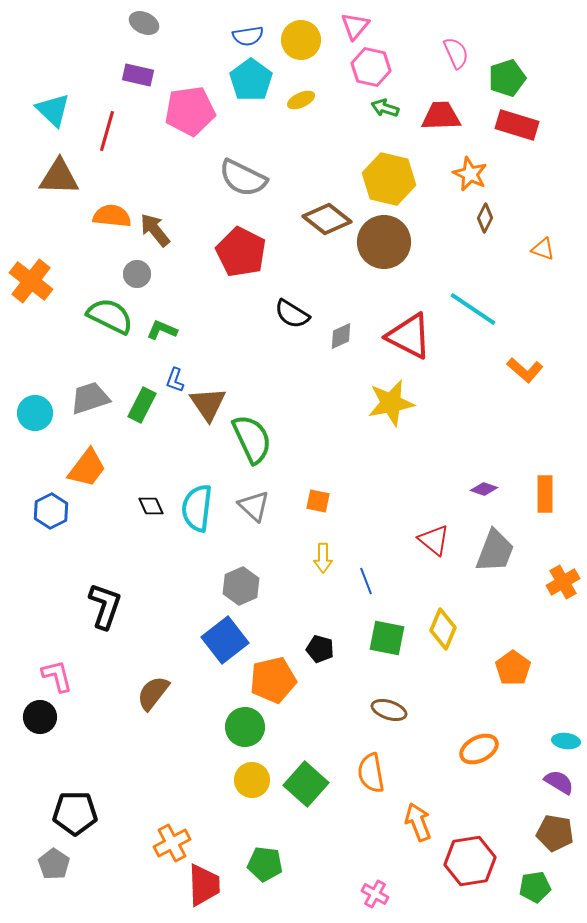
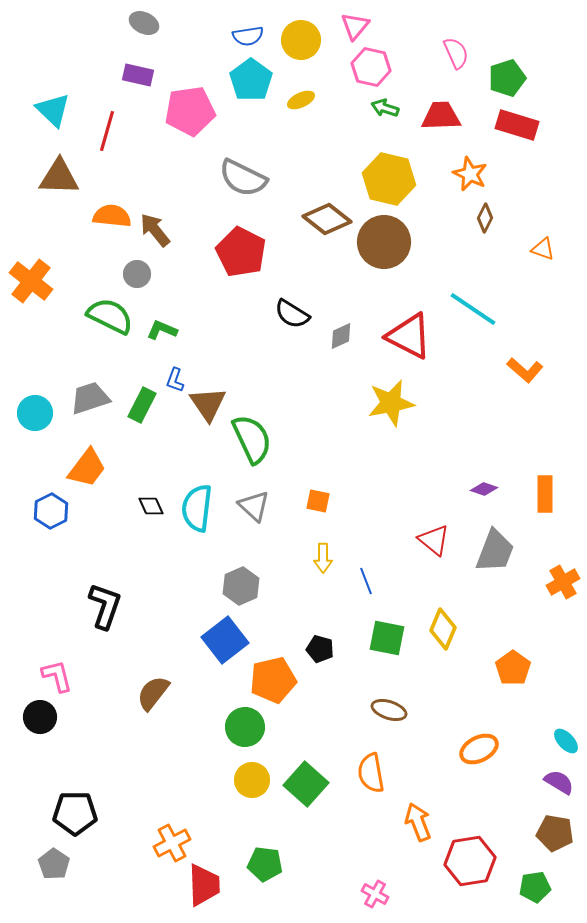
cyan ellipse at (566, 741): rotated 40 degrees clockwise
